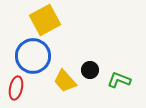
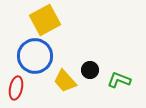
blue circle: moved 2 px right
